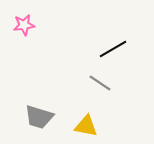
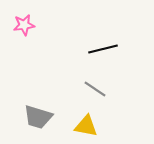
black line: moved 10 px left; rotated 16 degrees clockwise
gray line: moved 5 px left, 6 px down
gray trapezoid: moved 1 px left
